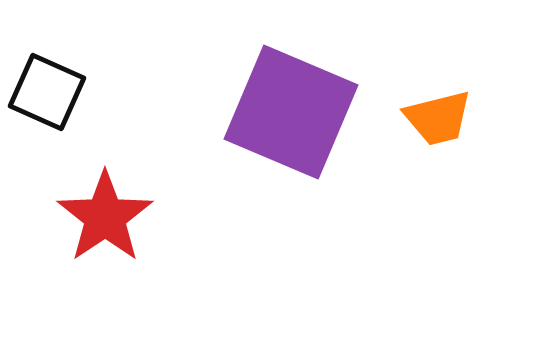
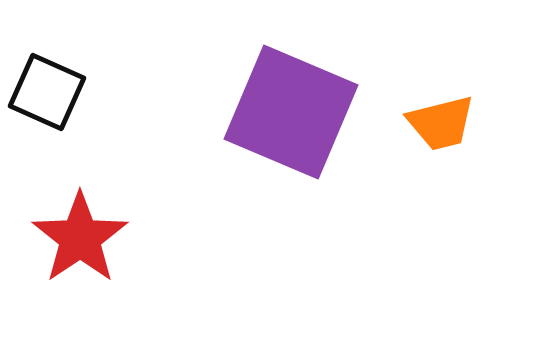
orange trapezoid: moved 3 px right, 5 px down
red star: moved 25 px left, 21 px down
